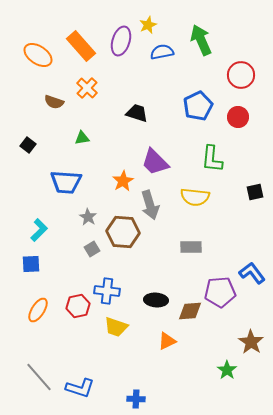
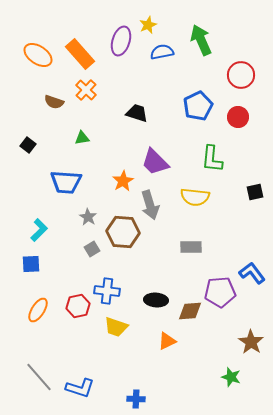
orange rectangle at (81, 46): moved 1 px left, 8 px down
orange cross at (87, 88): moved 1 px left, 2 px down
green star at (227, 370): moved 4 px right, 7 px down; rotated 18 degrees counterclockwise
